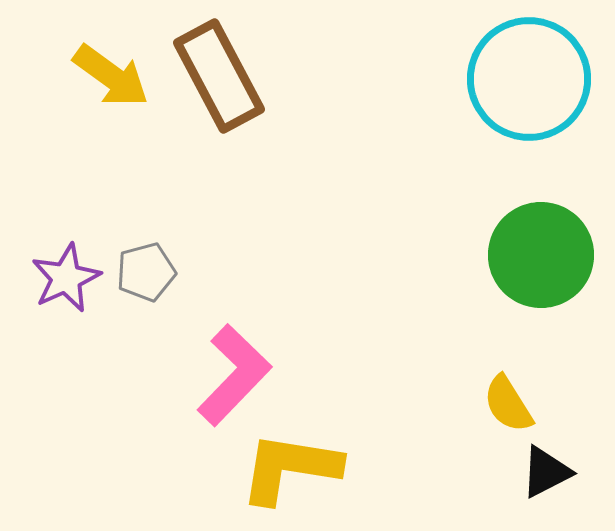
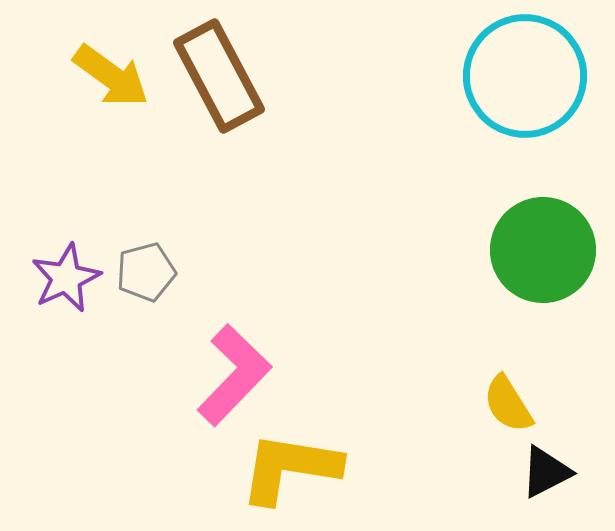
cyan circle: moved 4 px left, 3 px up
green circle: moved 2 px right, 5 px up
